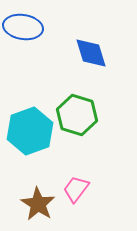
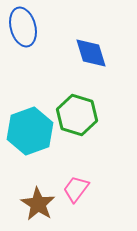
blue ellipse: rotated 66 degrees clockwise
